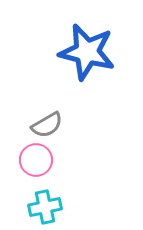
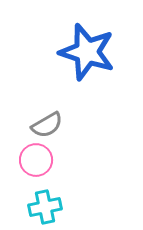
blue star: rotated 4 degrees clockwise
